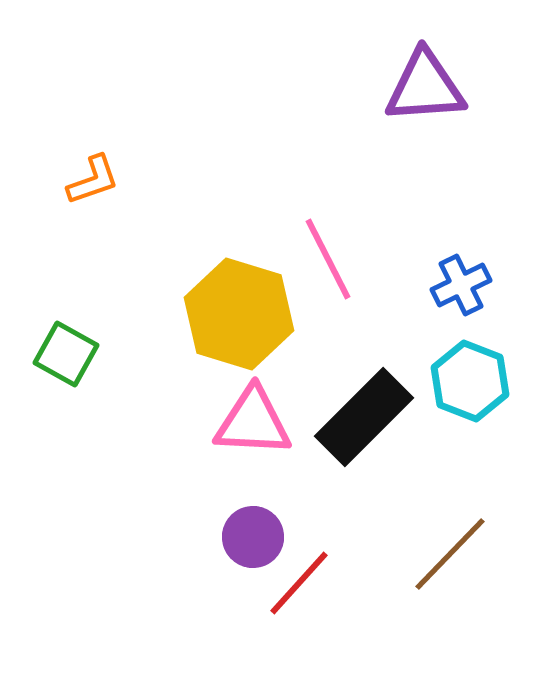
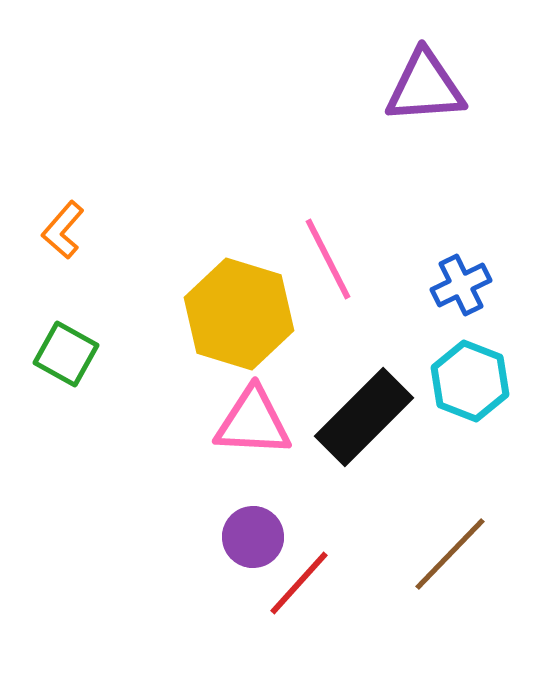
orange L-shape: moved 30 px left, 50 px down; rotated 150 degrees clockwise
